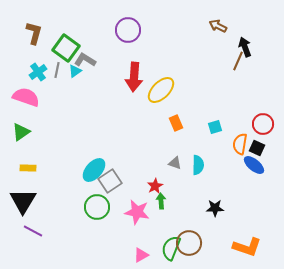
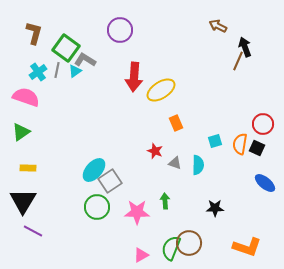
purple circle: moved 8 px left
yellow ellipse: rotated 12 degrees clockwise
cyan square: moved 14 px down
blue ellipse: moved 11 px right, 18 px down
red star: moved 35 px up; rotated 21 degrees counterclockwise
green arrow: moved 4 px right
pink star: rotated 10 degrees counterclockwise
